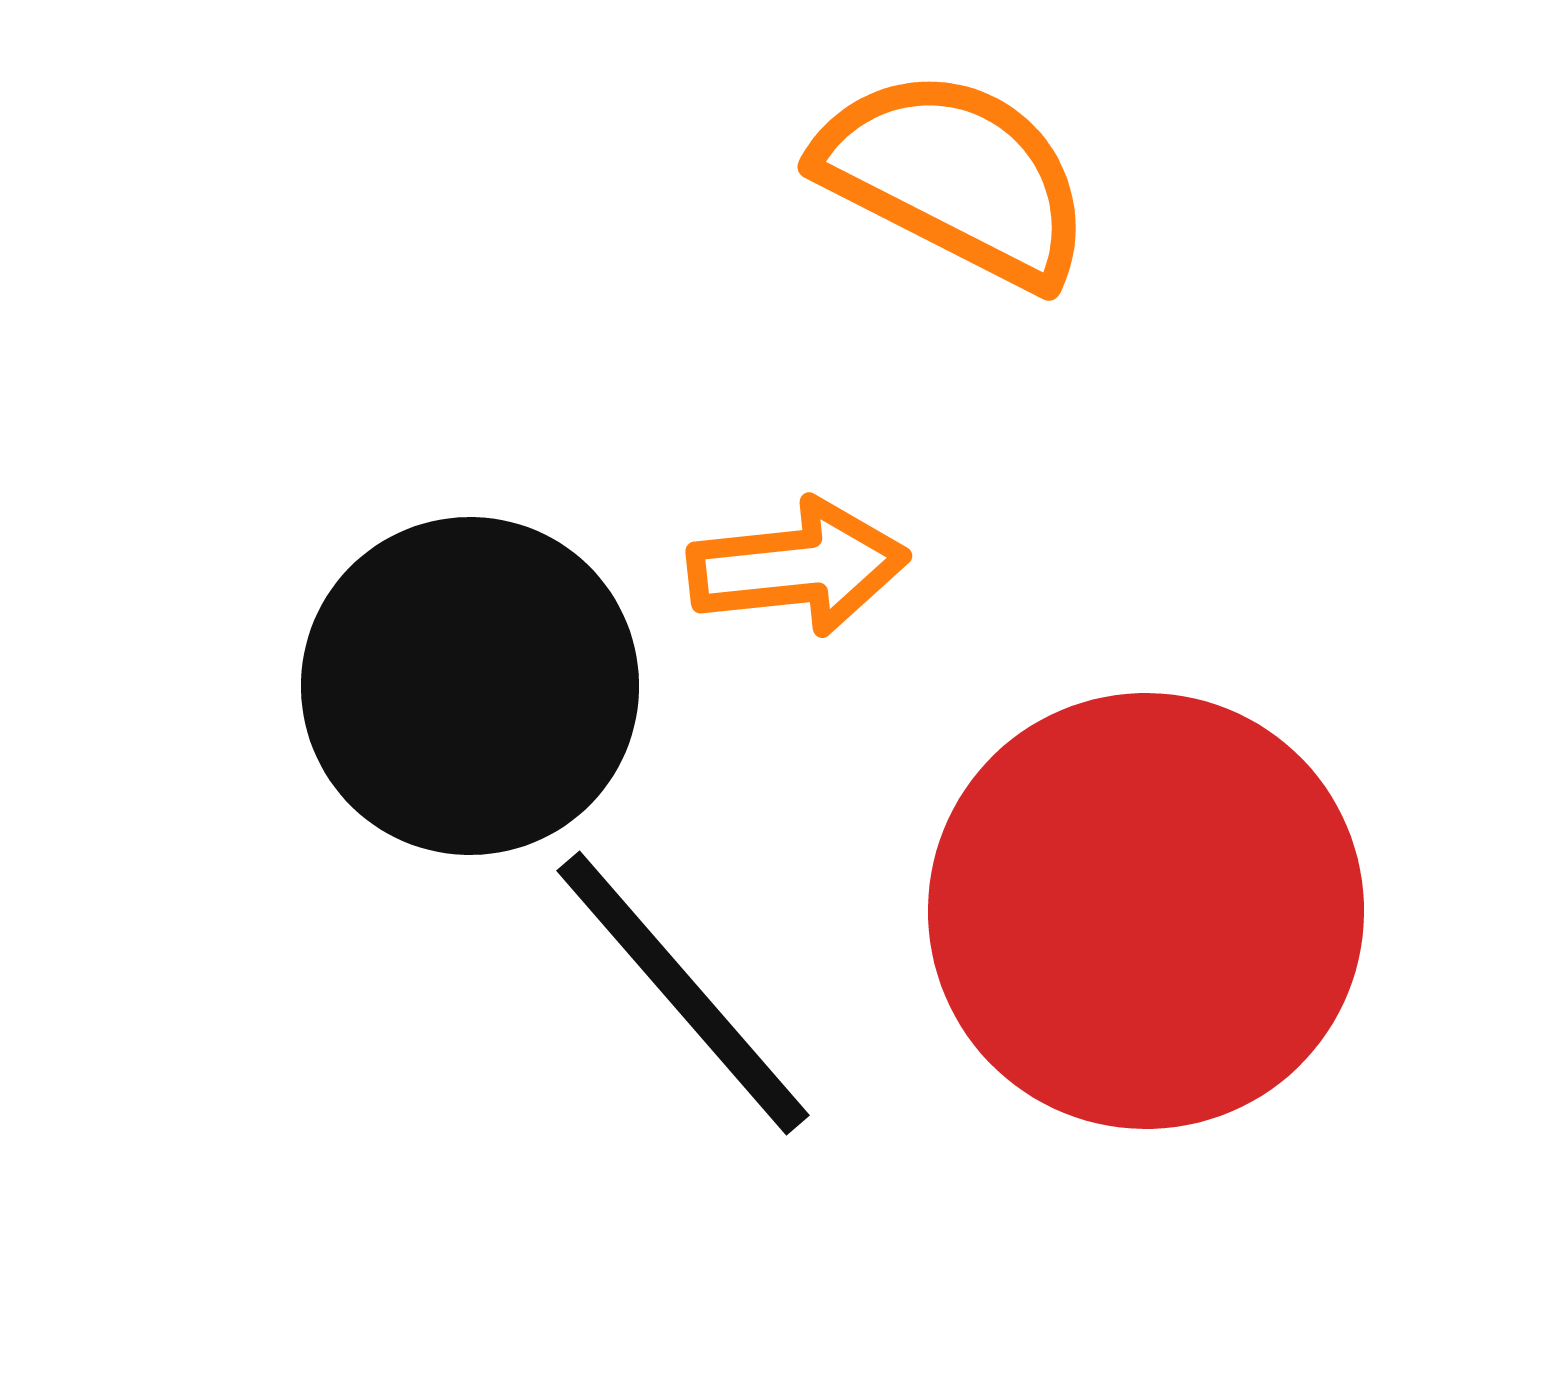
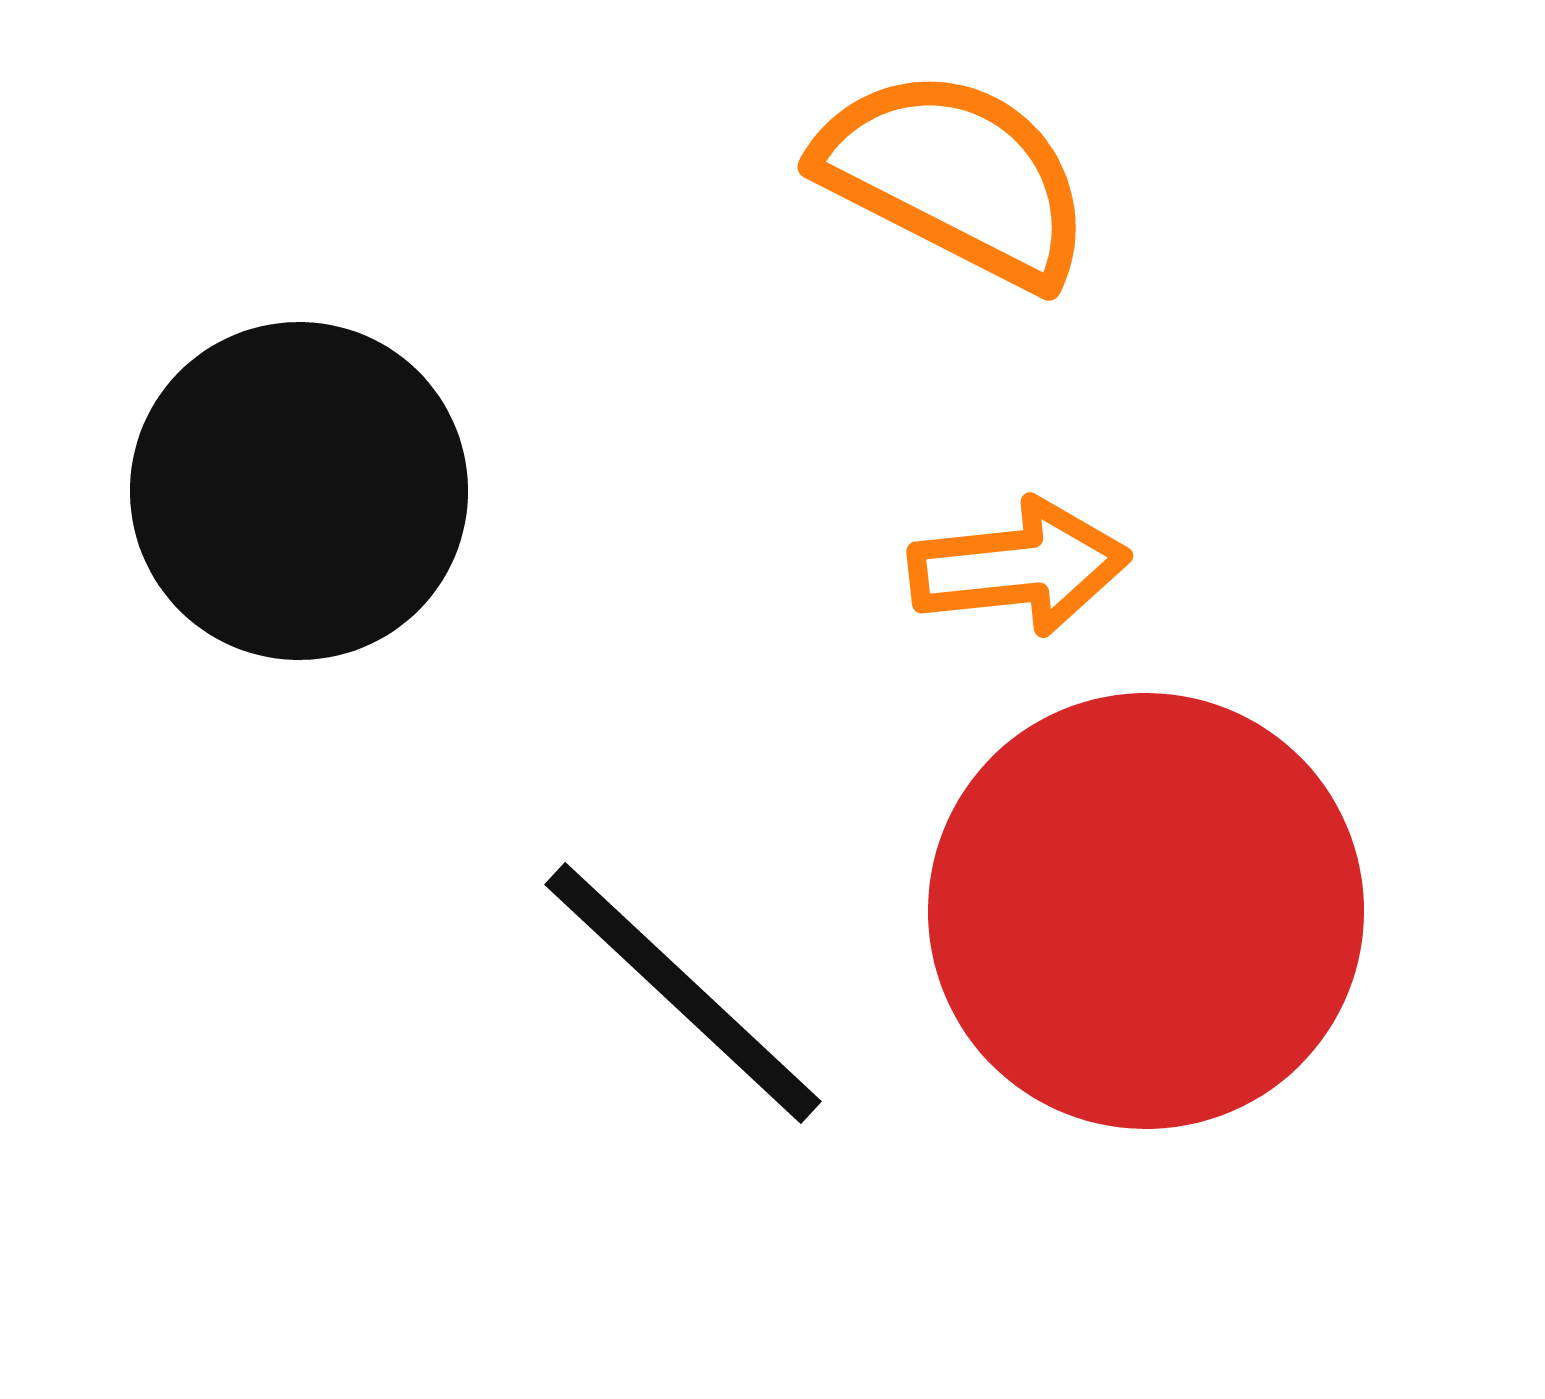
orange arrow: moved 221 px right
black circle: moved 171 px left, 195 px up
black line: rotated 6 degrees counterclockwise
